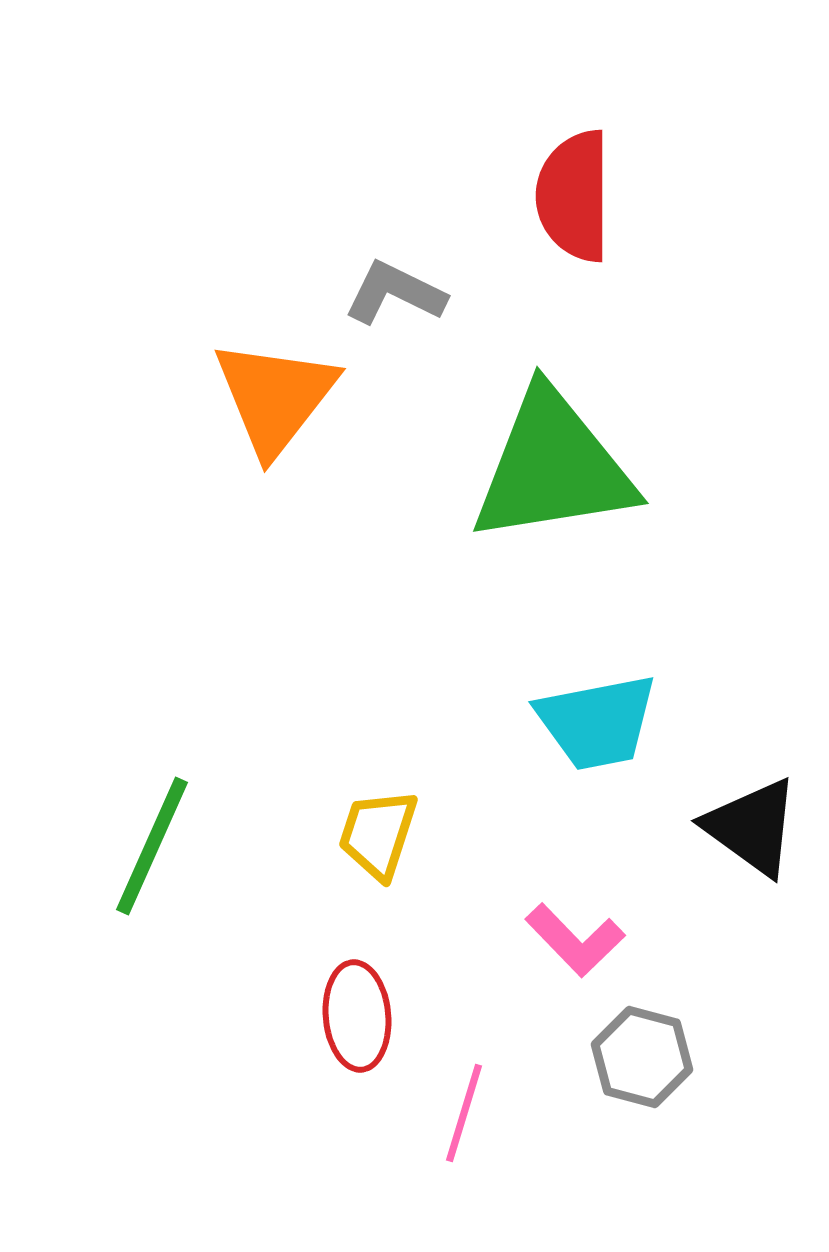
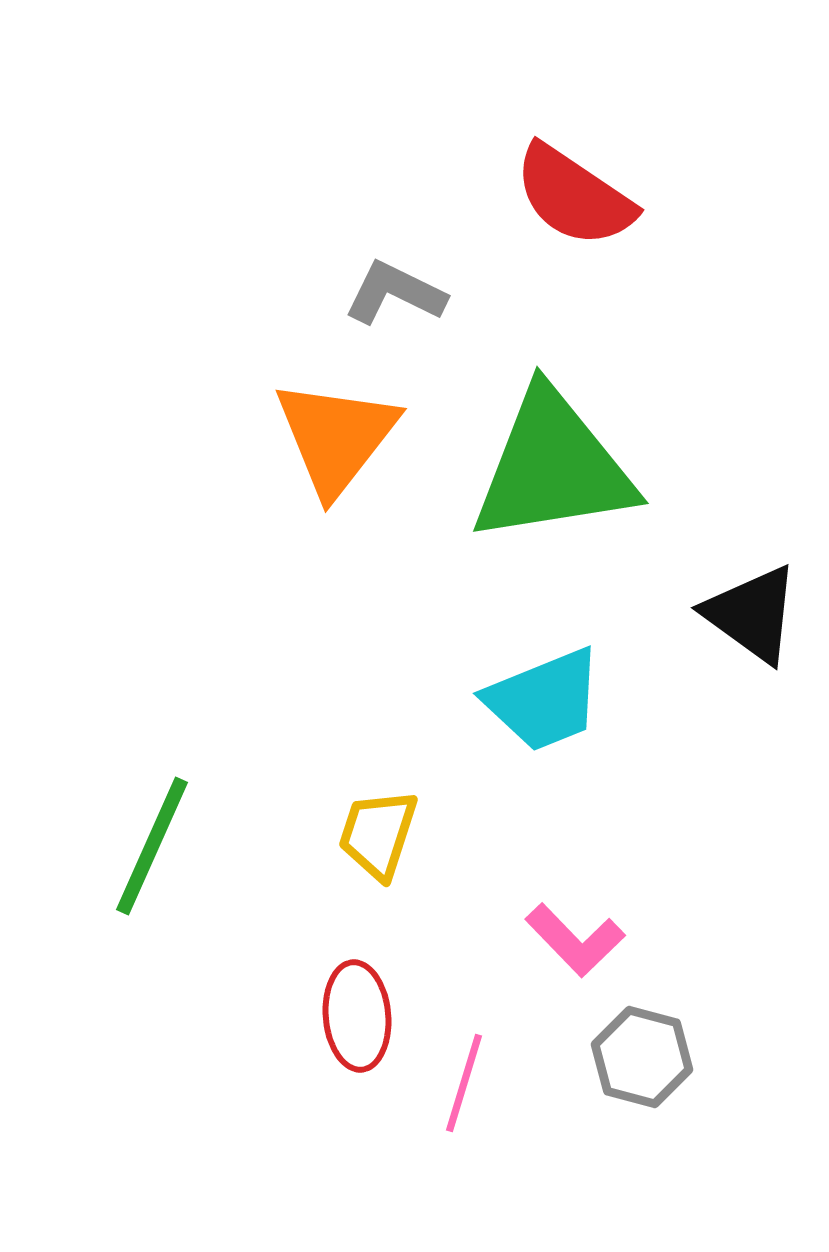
red semicircle: rotated 56 degrees counterclockwise
orange triangle: moved 61 px right, 40 px down
cyan trapezoid: moved 53 px left, 22 px up; rotated 11 degrees counterclockwise
black triangle: moved 213 px up
pink line: moved 30 px up
